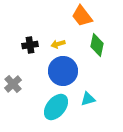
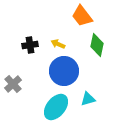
yellow arrow: rotated 40 degrees clockwise
blue circle: moved 1 px right
